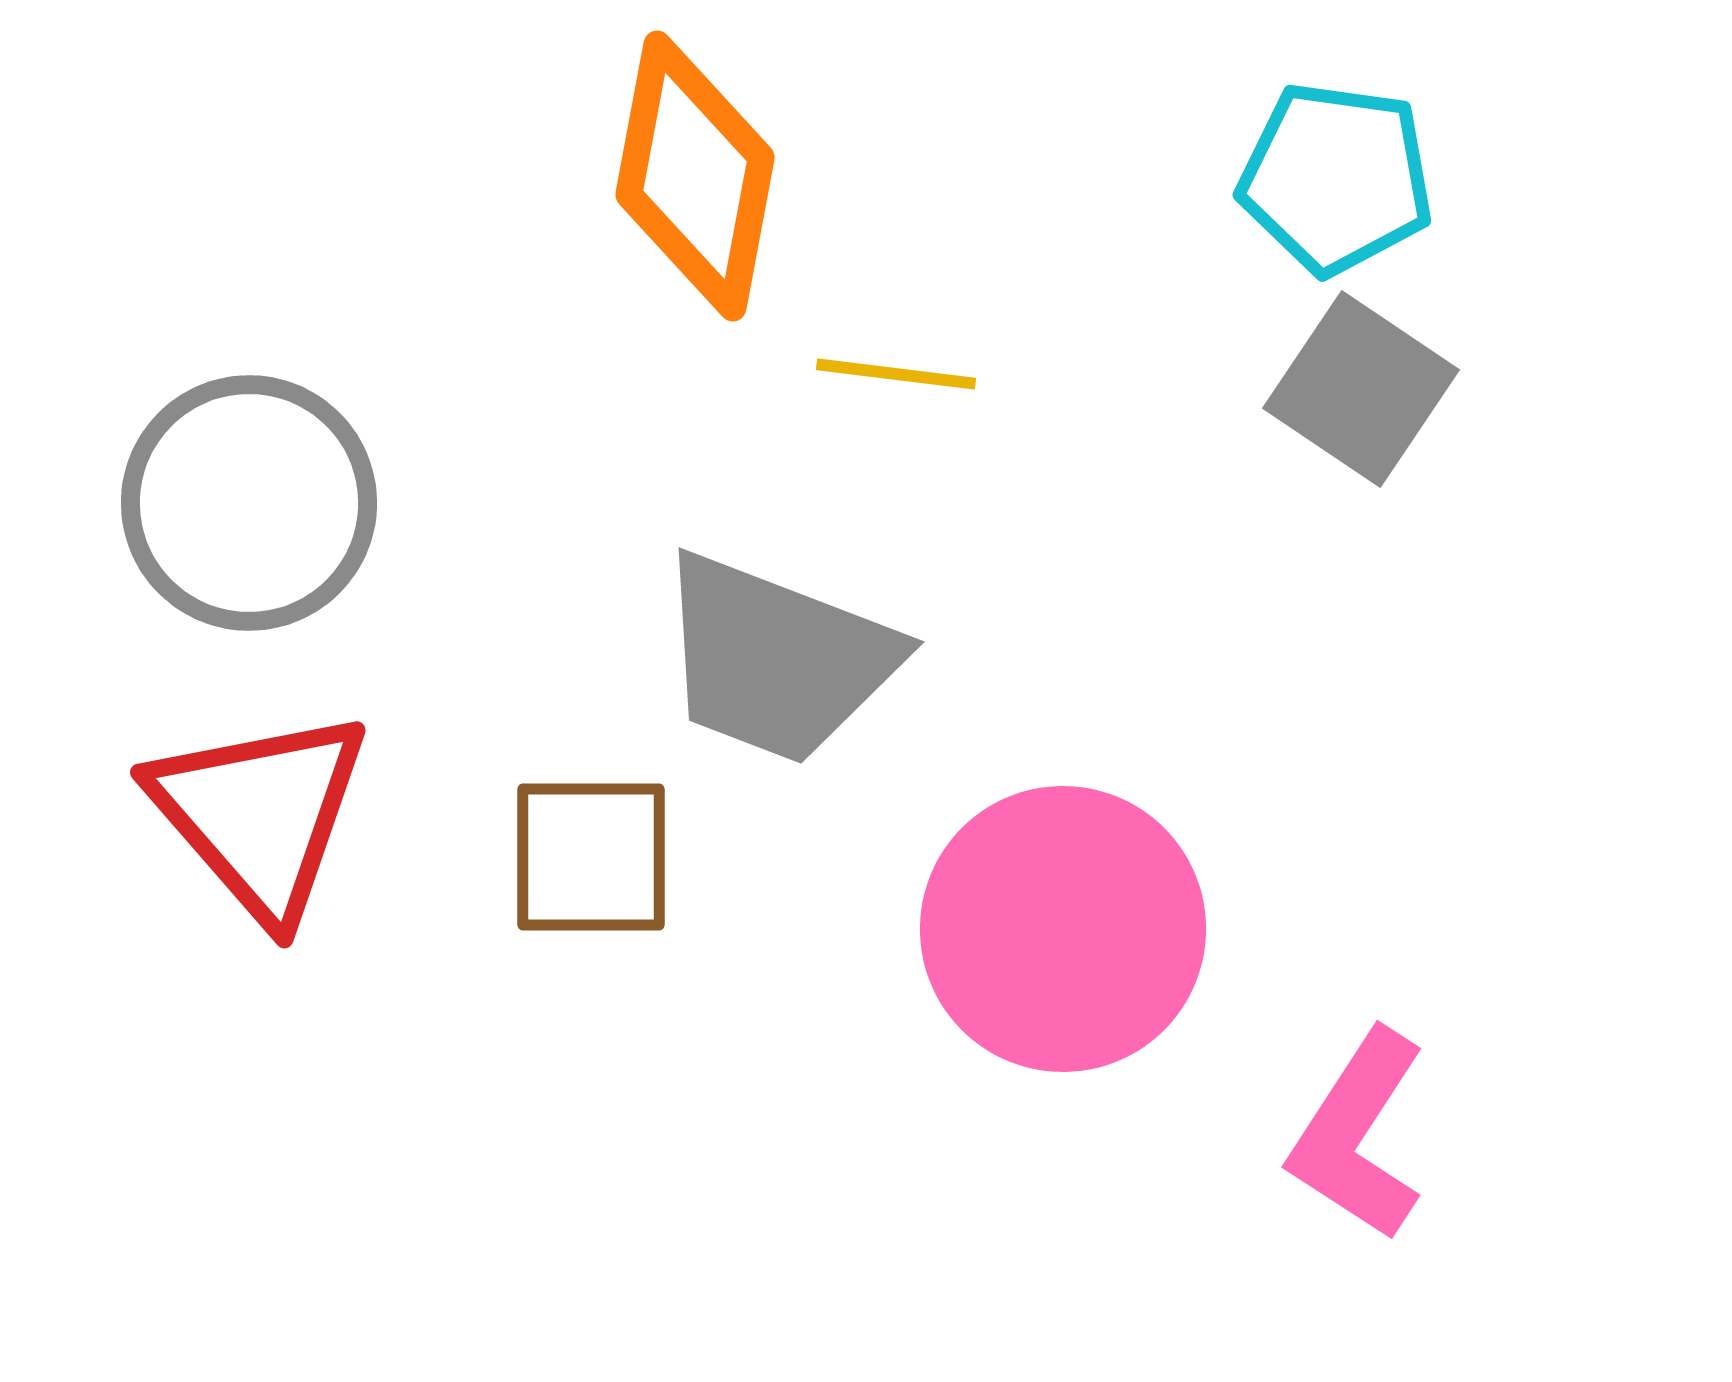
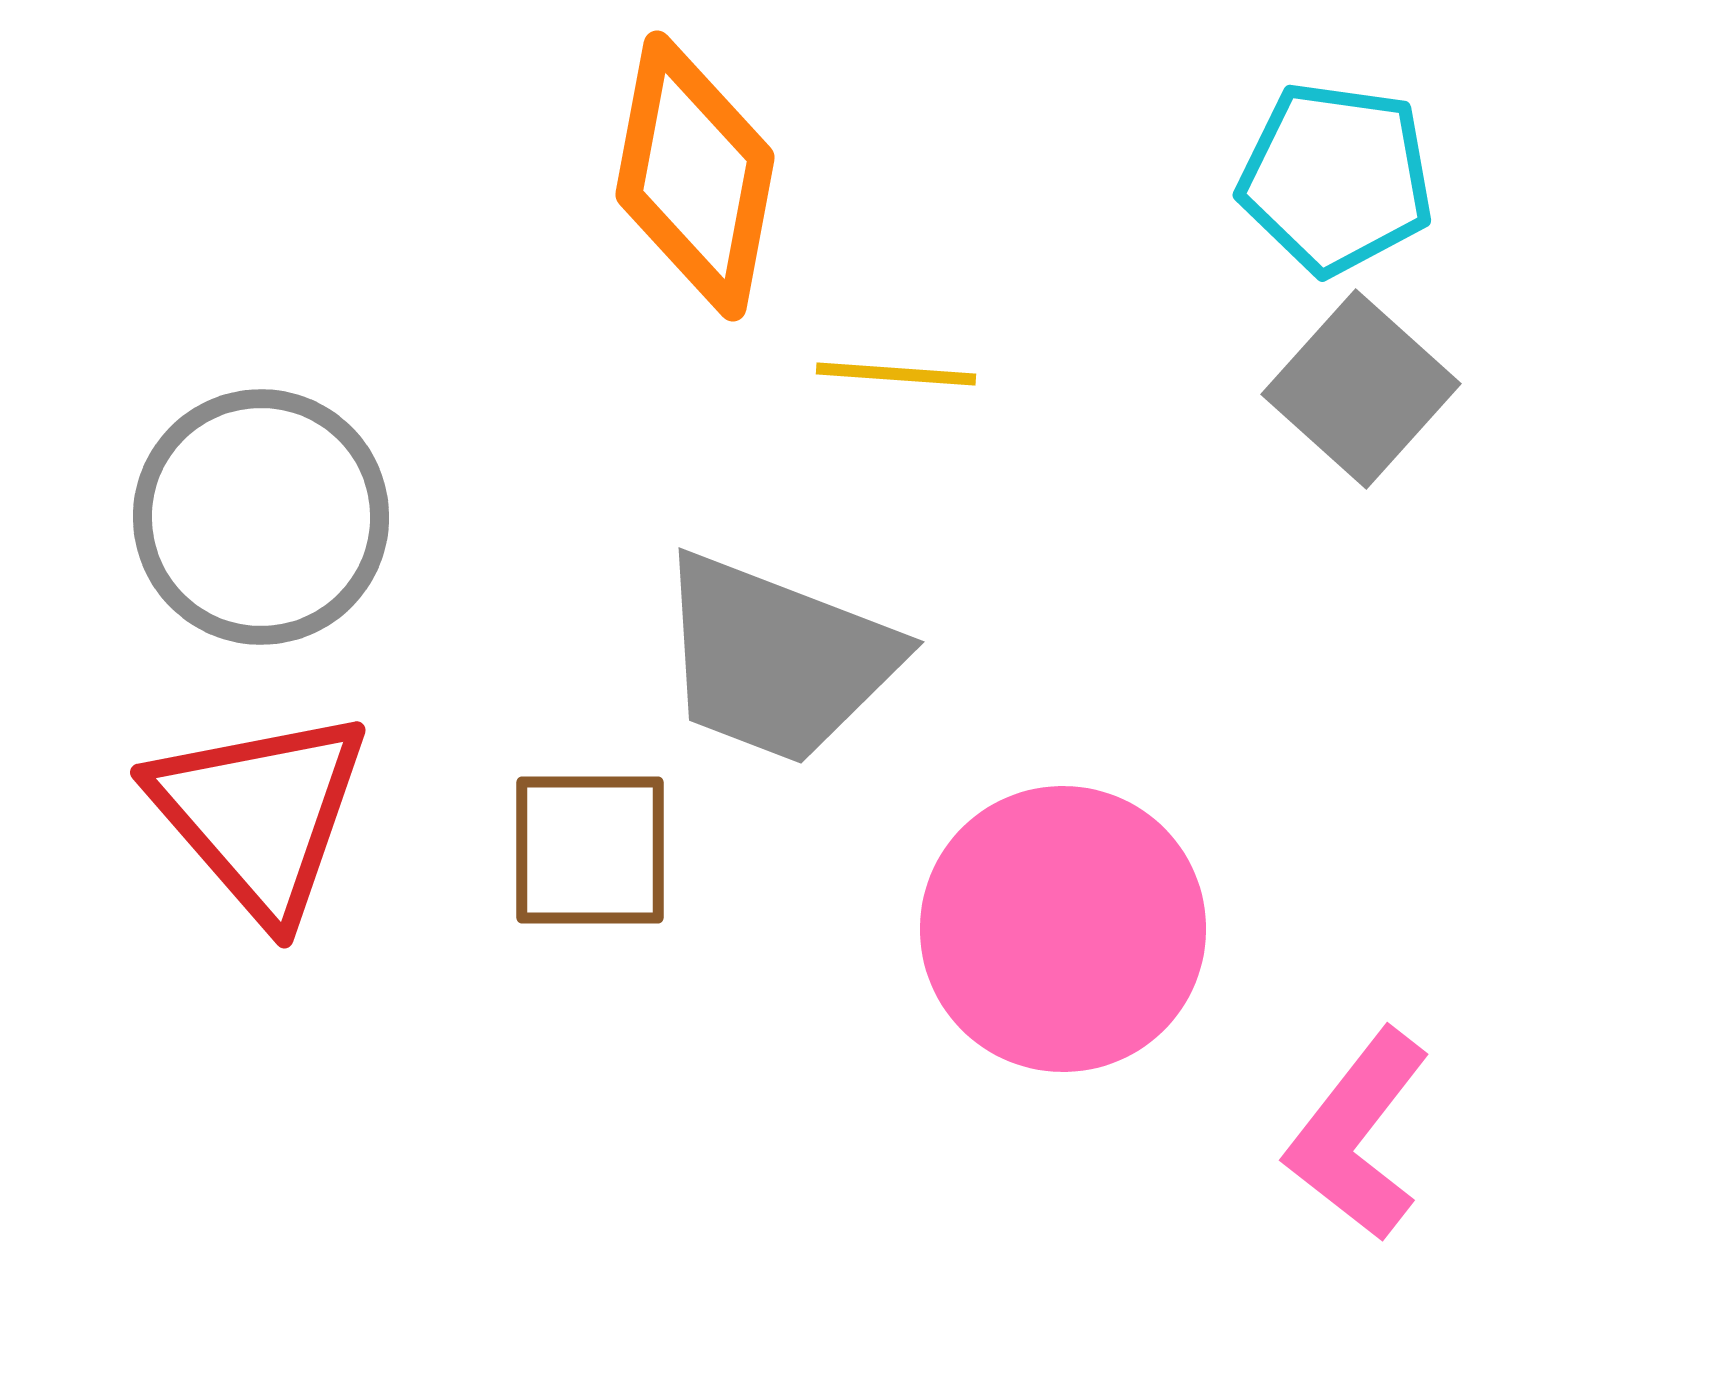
yellow line: rotated 3 degrees counterclockwise
gray square: rotated 8 degrees clockwise
gray circle: moved 12 px right, 14 px down
brown square: moved 1 px left, 7 px up
pink L-shape: rotated 5 degrees clockwise
